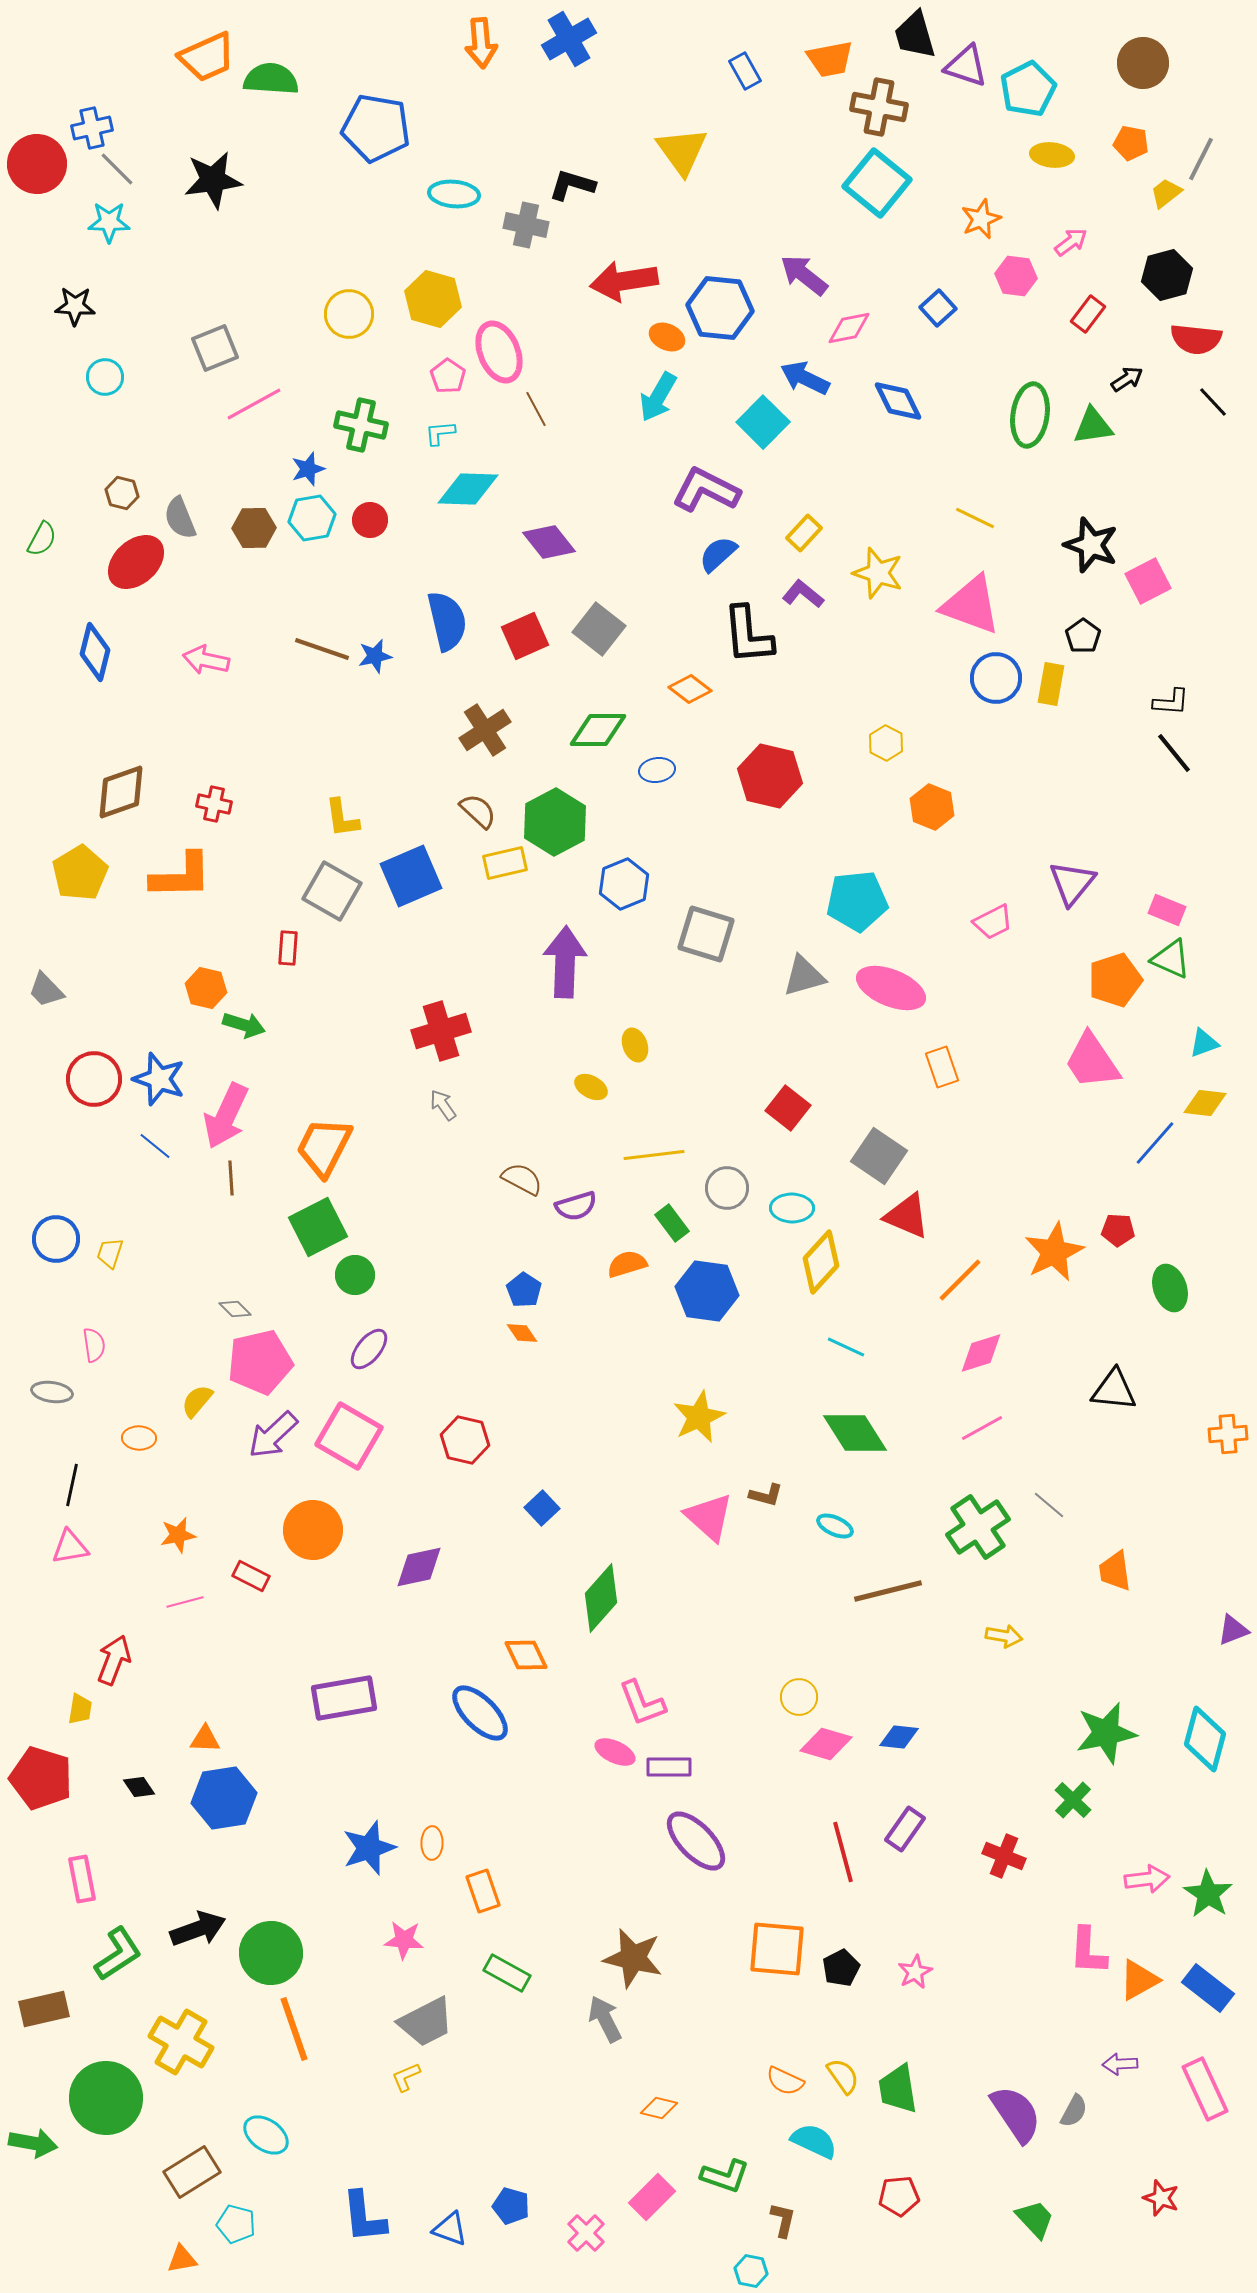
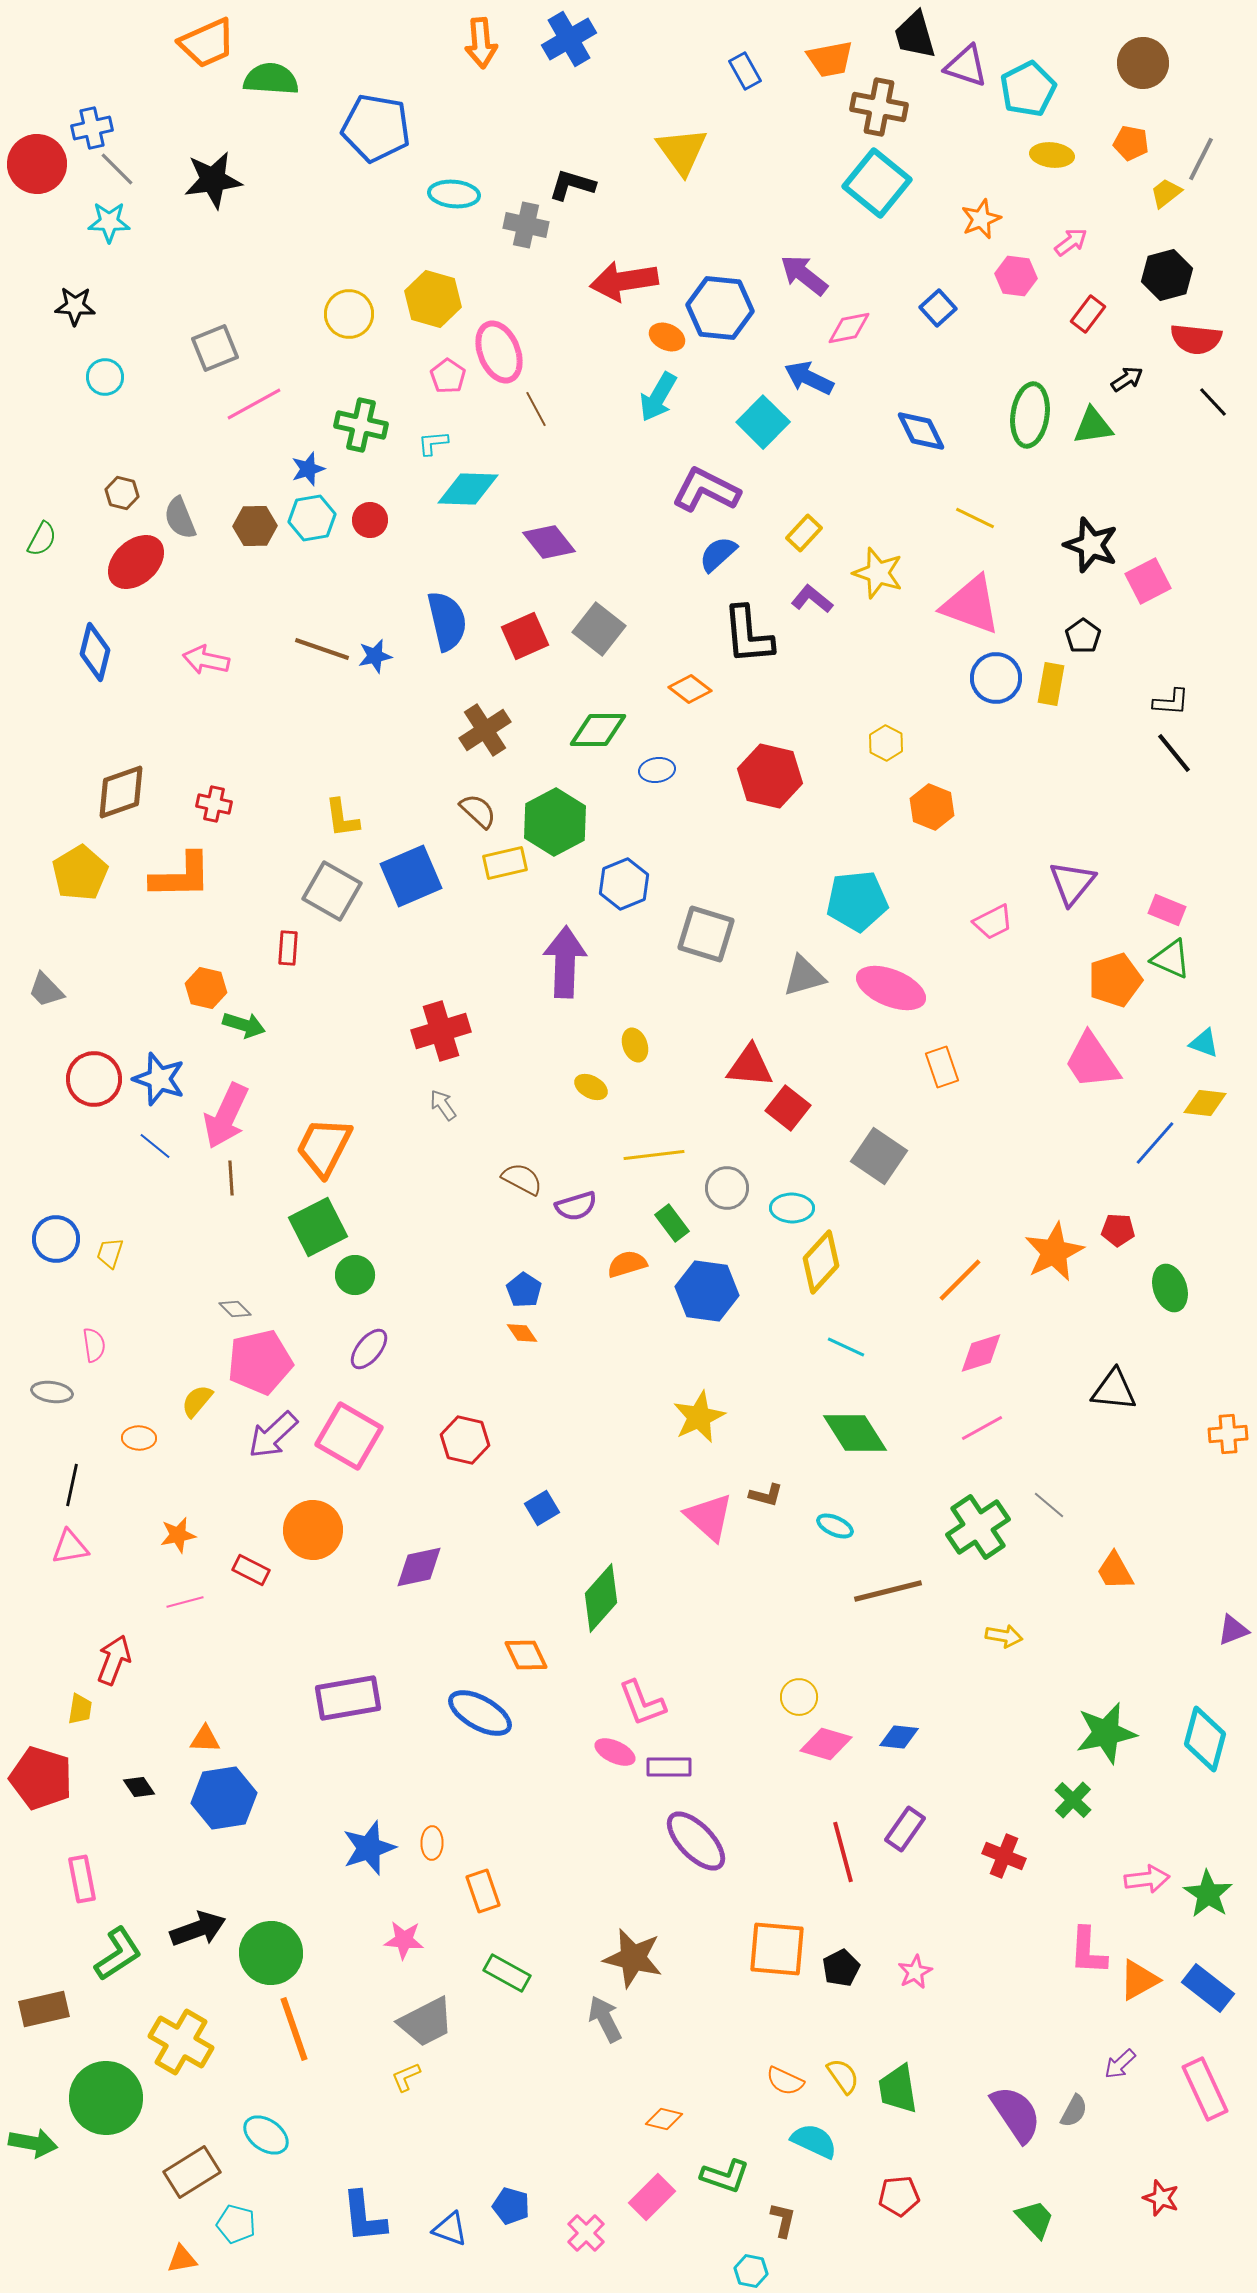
orange trapezoid at (207, 57): moved 14 px up
blue arrow at (805, 378): moved 4 px right
blue diamond at (898, 401): moved 23 px right, 30 px down
cyan L-shape at (440, 433): moved 7 px left, 10 px down
brown hexagon at (254, 528): moved 1 px right, 2 px up
purple L-shape at (803, 594): moved 9 px right, 5 px down
cyan triangle at (1204, 1043): rotated 40 degrees clockwise
red triangle at (907, 1216): moved 157 px left, 150 px up; rotated 18 degrees counterclockwise
blue square at (542, 1508): rotated 12 degrees clockwise
orange trapezoid at (1115, 1571): rotated 21 degrees counterclockwise
red rectangle at (251, 1576): moved 6 px up
purple rectangle at (344, 1698): moved 4 px right
blue ellipse at (480, 1713): rotated 16 degrees counterclockwise
purple arrow at (1120, 2064): rotated 40 degrees counterclockwise
orange diamond at (659, 2108): moved 5 px right, 11 px down
